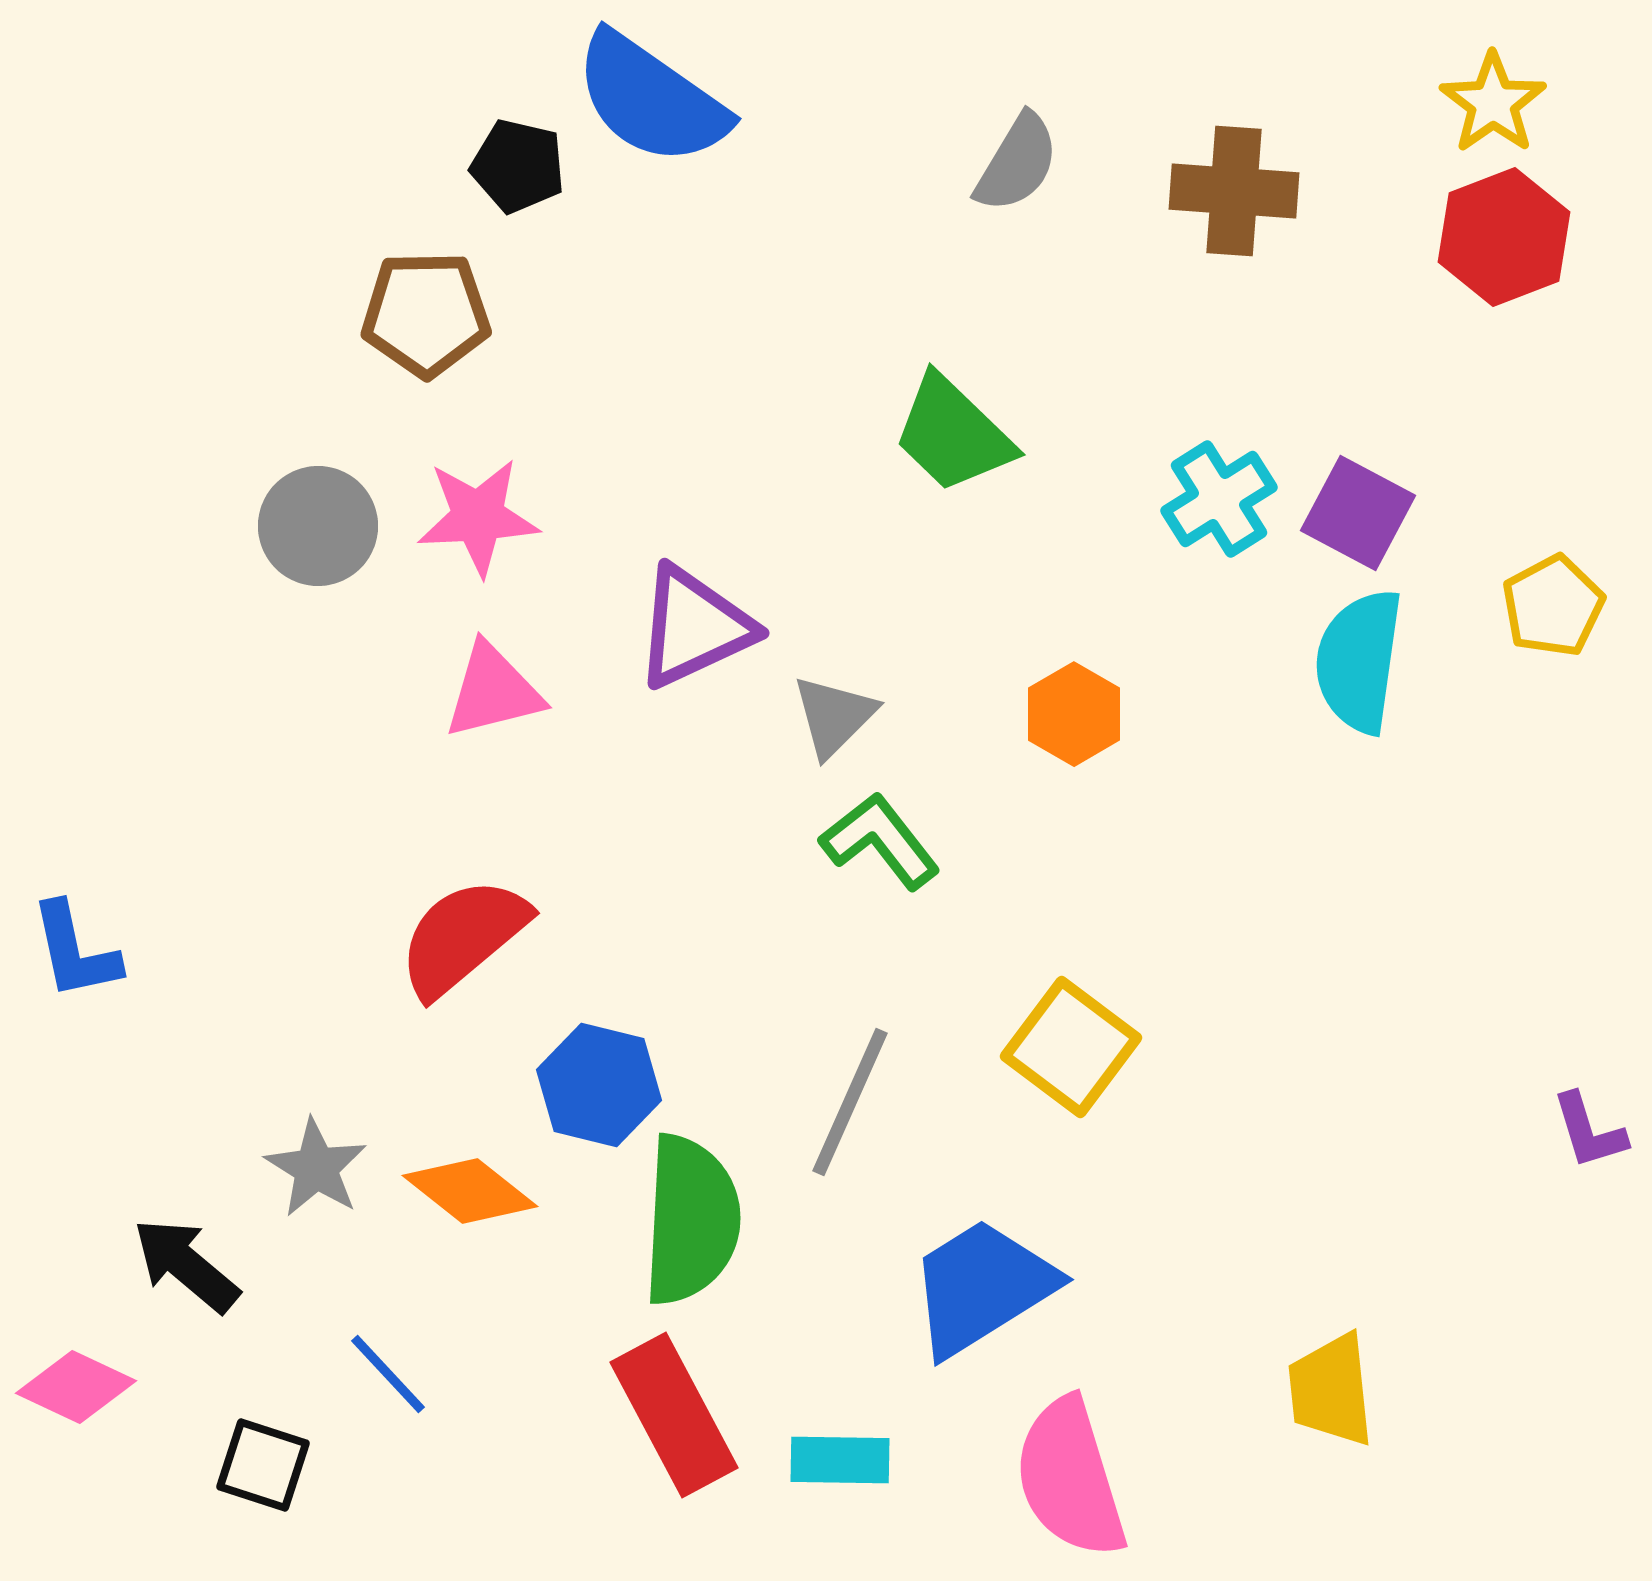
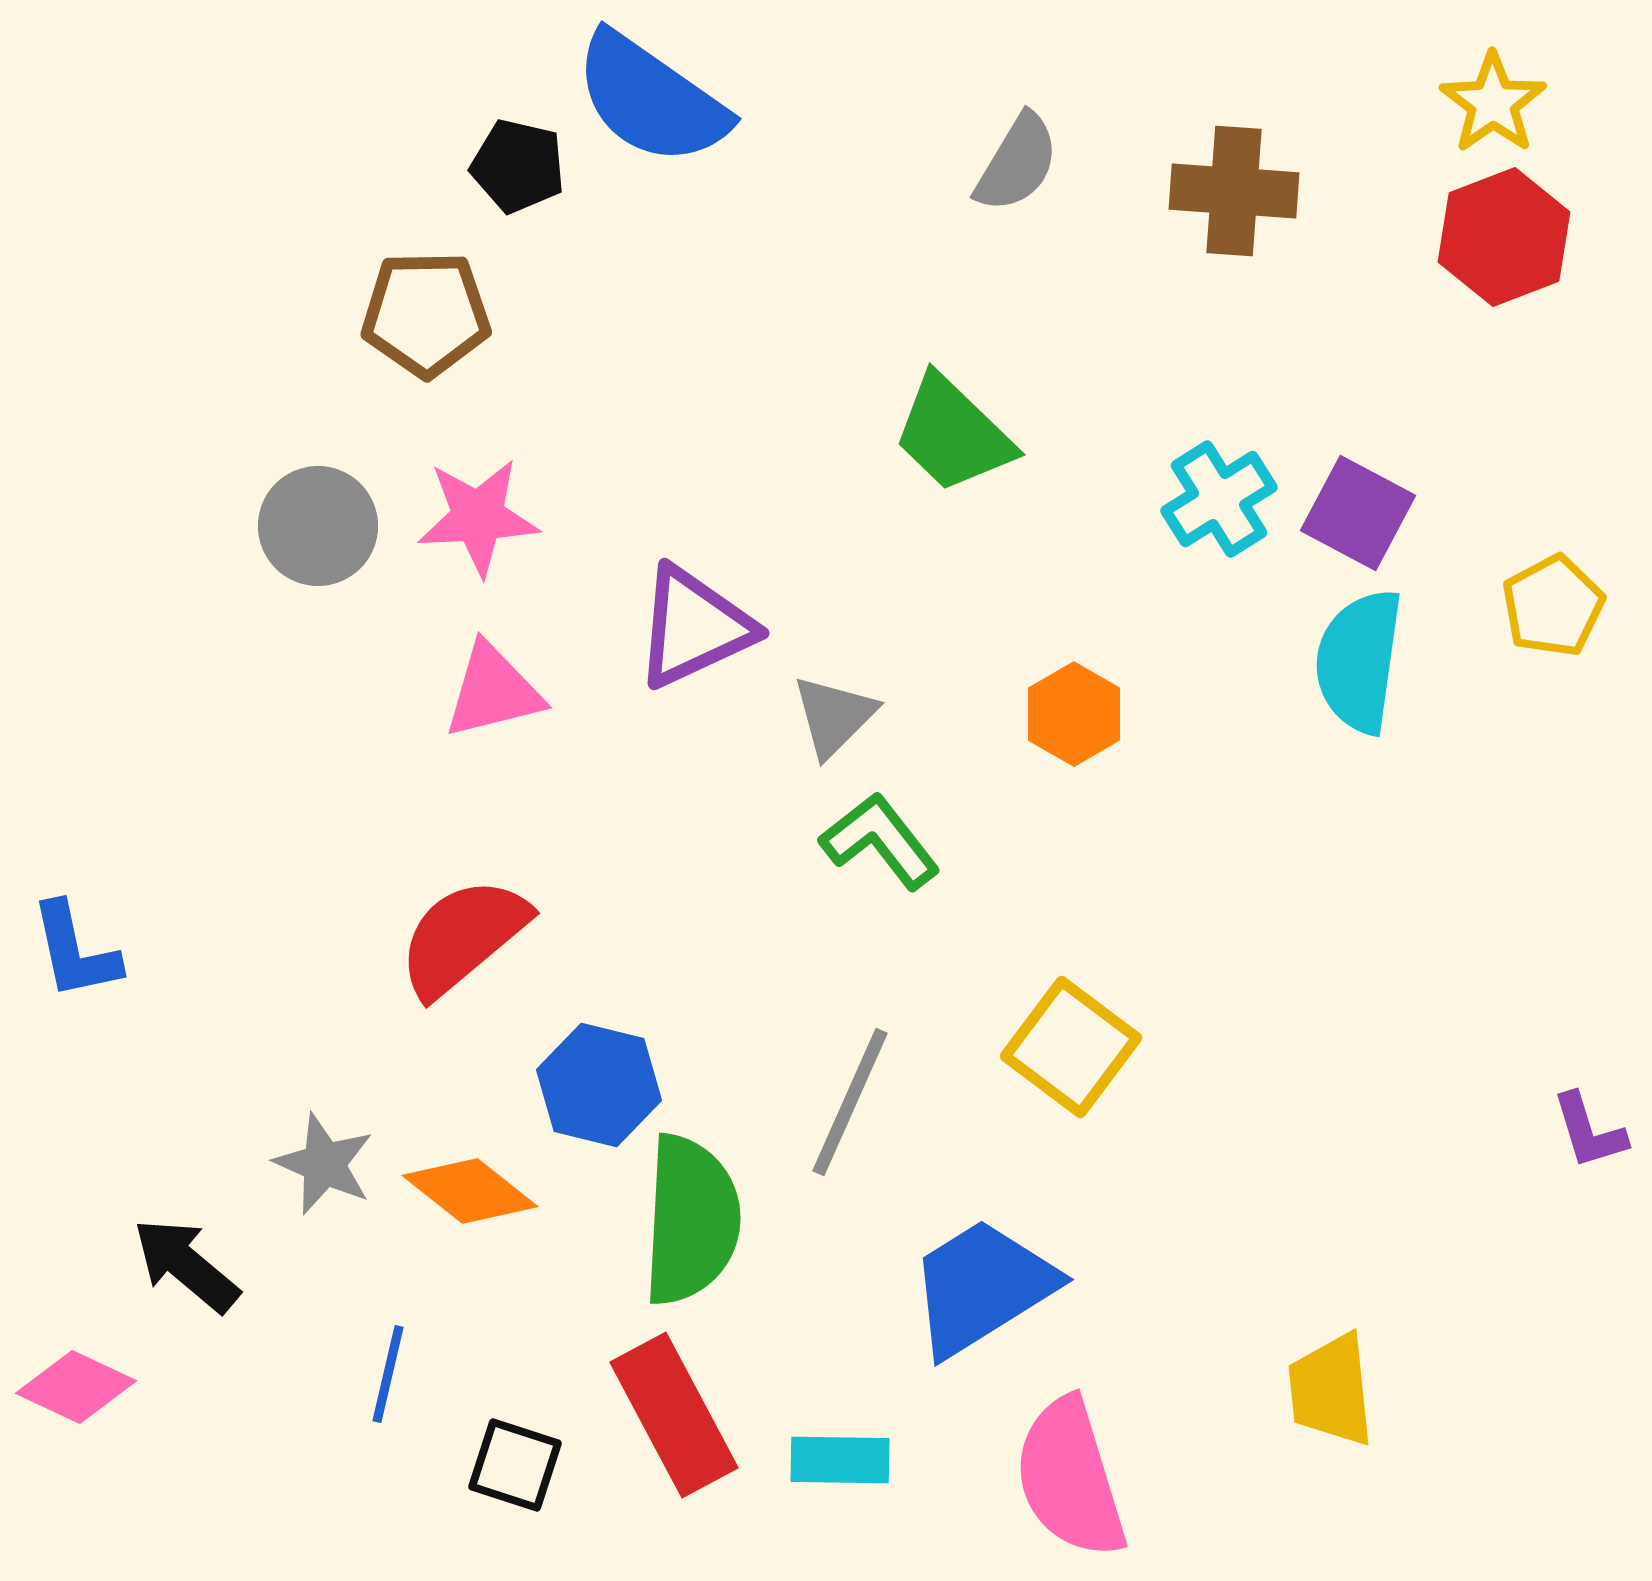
gray star: moved 8 px right, 4 px up; rotated 8 degrees counterclockwise
blue line: rotated 56 degrees clockwise
black square: moved 252 px right
